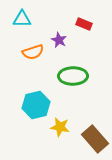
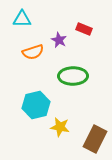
red rectangle: moved 5 px down
brown rectangle: rotated 68 degrees clockwise
